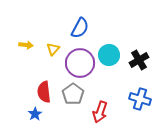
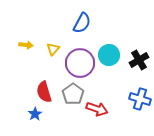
blue semicircle: moved 2 px right, 5 px up
red semicircle: rotated 10 degrees counterclockwise
red arrow: moved 3 px left, 3 px up; rotated 90 degrees counterclockwise
